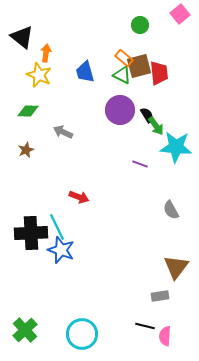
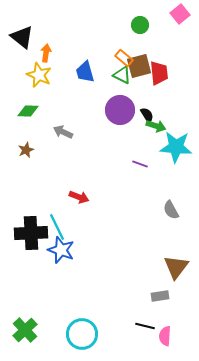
green arrow: rotated 36 degrees counterclockwise
